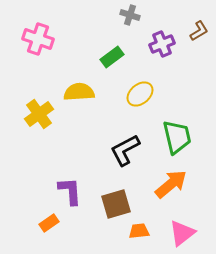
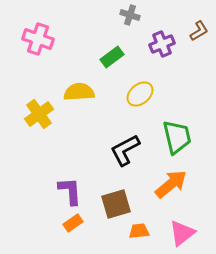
orange rectangle: moved 24 px right
